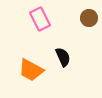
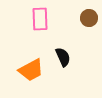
pink rectangle: rotated 25 degrees clockwise
orange trapezoid: rotated 56 degrees counterclockwise
